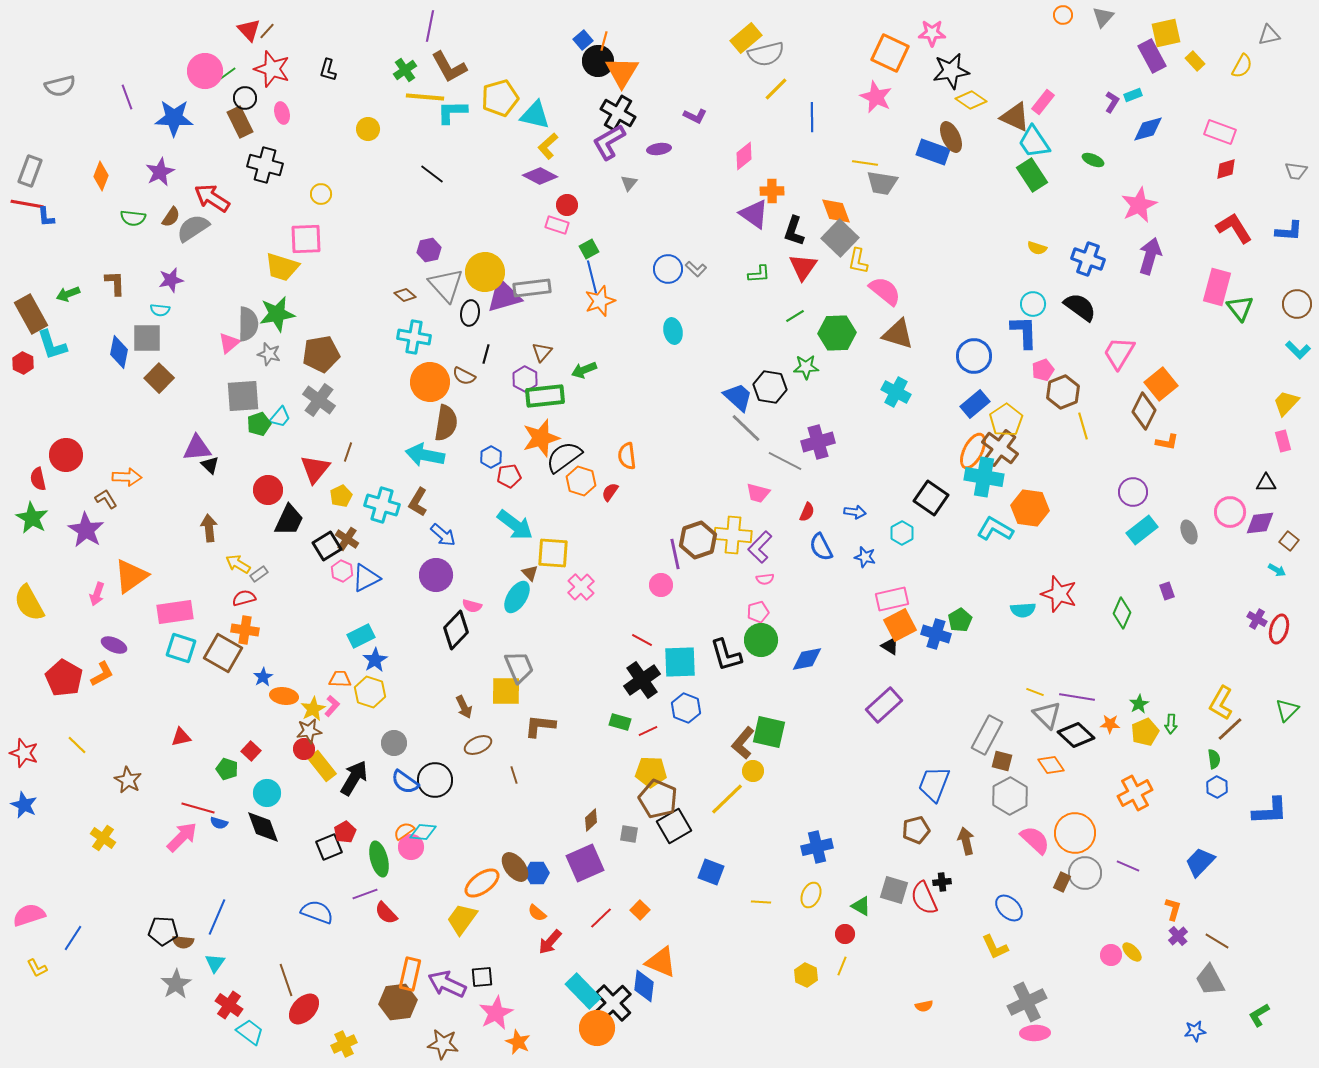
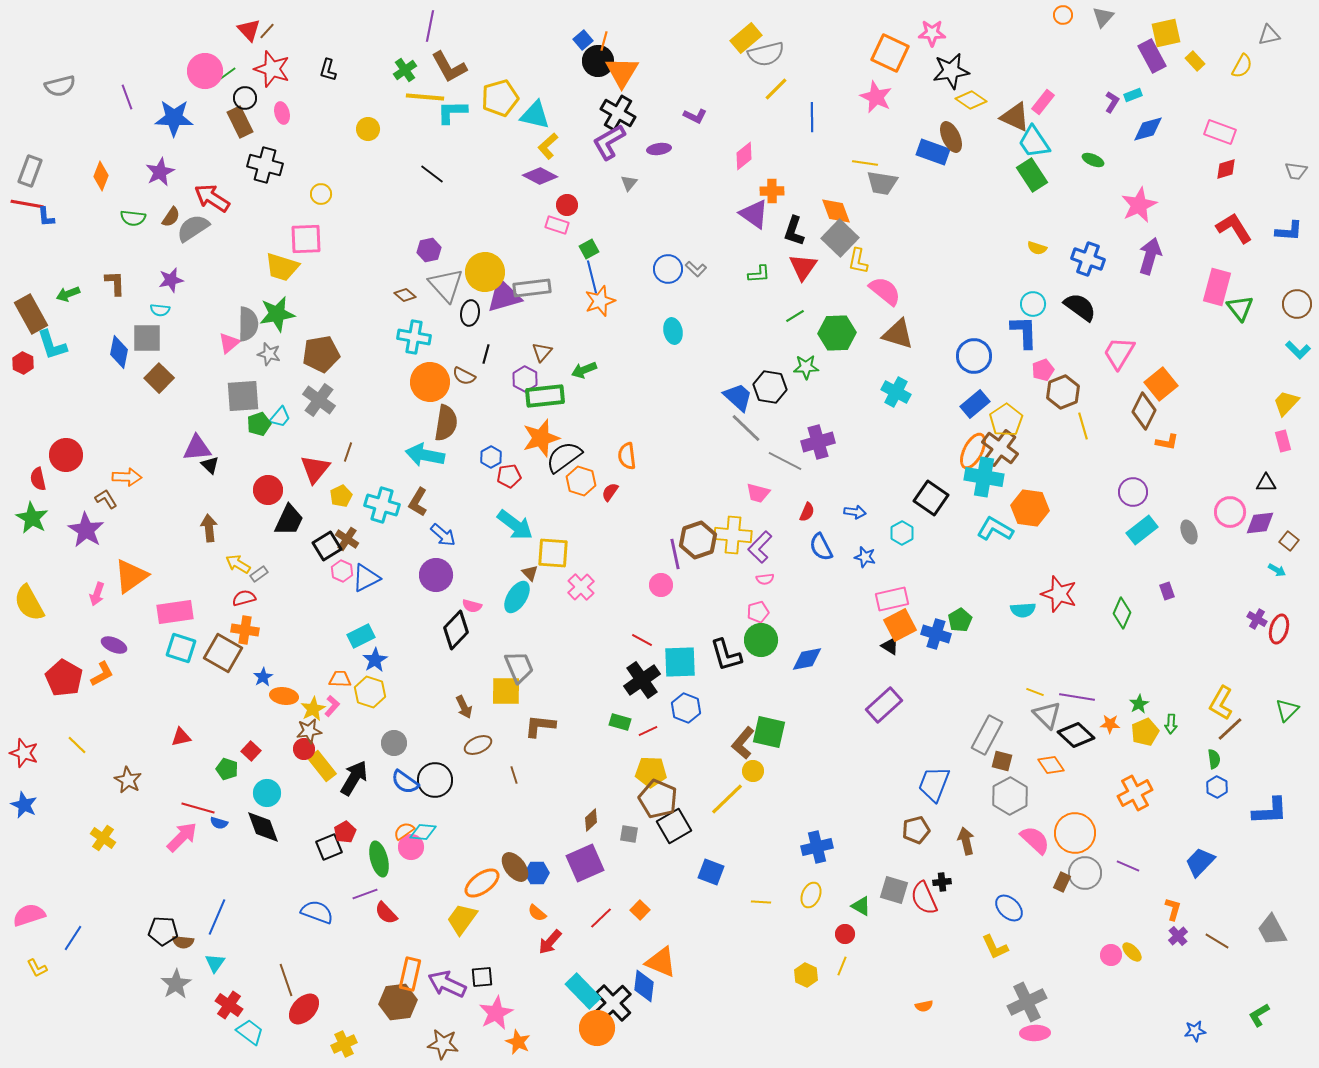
gray trapezoid at (1210, 980): moved 62 px right, 50 px up
